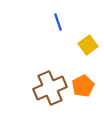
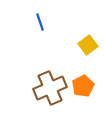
blue line: moved 18 px left
